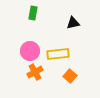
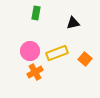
green rectangle: moved 3 px right
yellow rectangle: moved 1 px left, 1 px up; rotated 15 degrees counterclockwise
orange square: moved 15 px right, 17 px up
